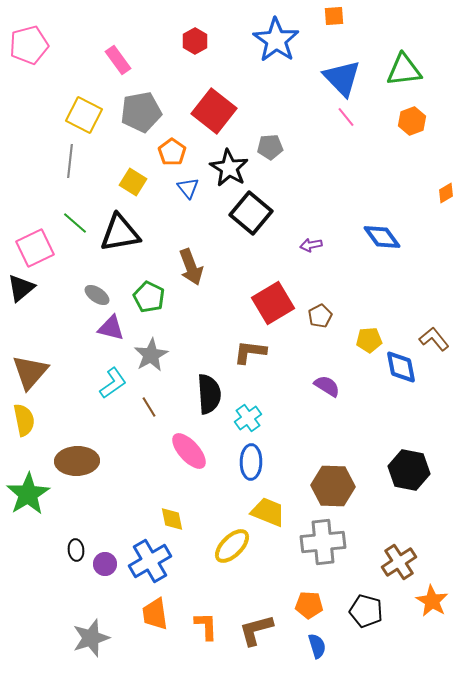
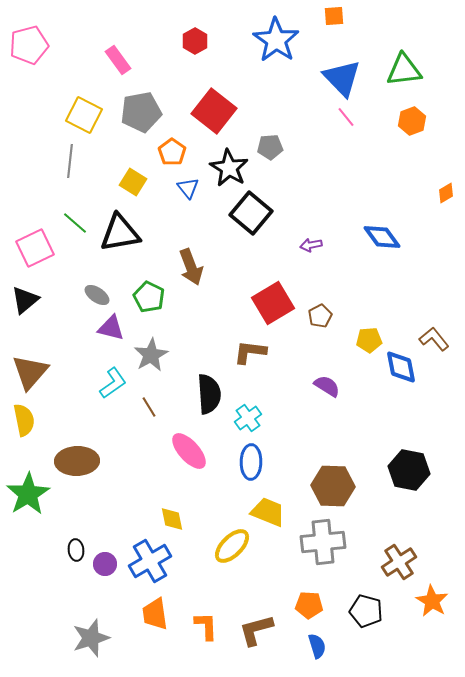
black triangle at (21, 288): moved 4 px right, 12 px down
